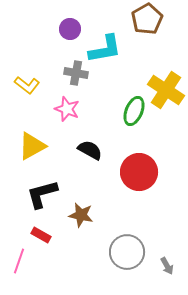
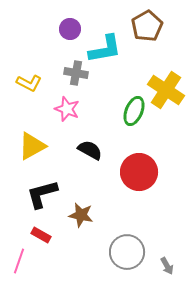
brown pentagon: moved 7 px down
yellow L-shape: moved 2 px right, 2 px up; rotated 10 degrees counterclockwise
